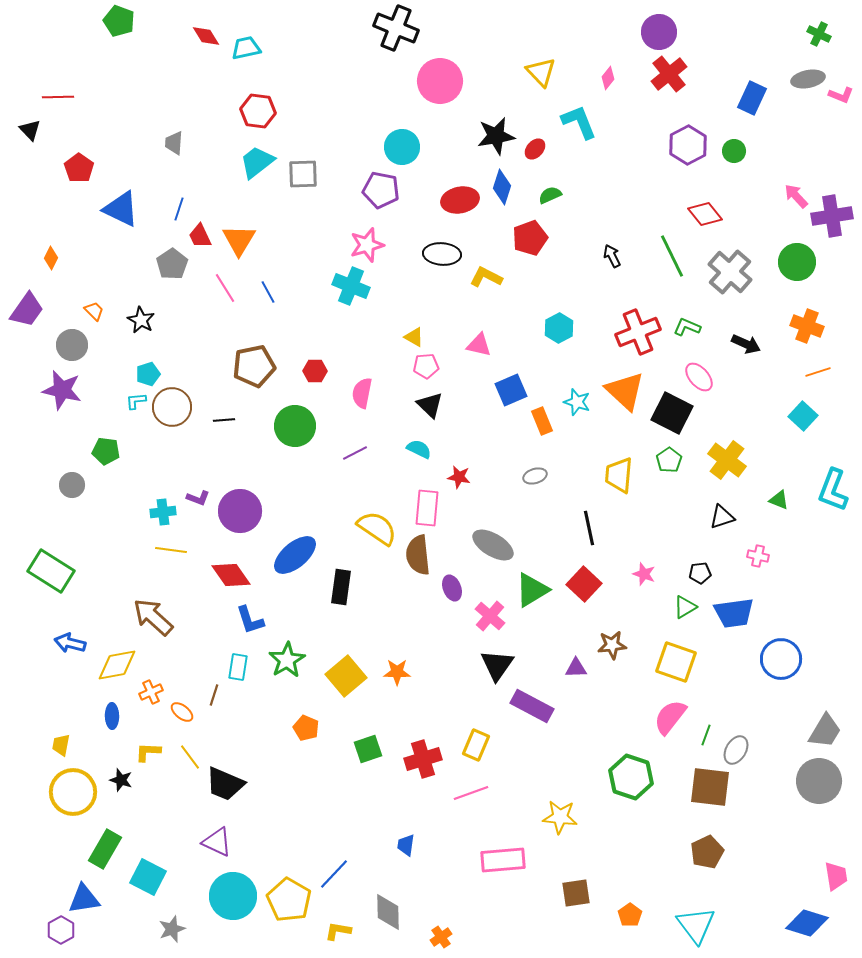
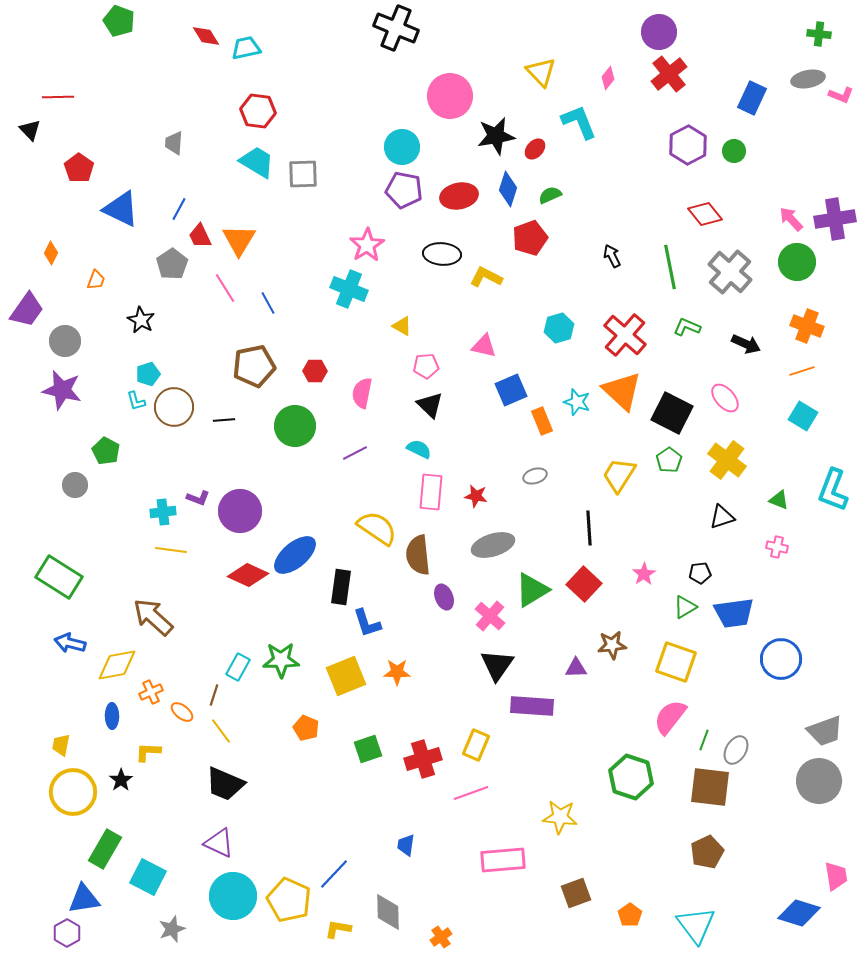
green cross at (819, 34): rotated 20 degrees counterclockwise
pink circle at (440, 81): moved 10 px right, 15 px down
cyan trapezoid at (257, 162): rotated 69 degrees clockwise
blue diamond at (502, 187): moved 6 px right, 2 px down
purple pentagon at (381, 190): moved 23 px right
pink arrow at (796, 196): moved 5 px left, 23 px down
red ellipse at (460, 200): moved 1 px left, 4 px up
blue line at (179, 209): rotated 10 degrees clockwise
purple cross at (832, 216): moved 3 px right, 3 px down
pink star at (367, 245): rotated 16 degrees counterclockwise
green line at (672, 256): moved 2 px left, 11 px down; rotated 15 degrees clockwise
orange diamond at (51, 258): moved 5 px up
cyan cross at (351, 286): moved 2 px left, 3 px down
blue line at (268, 292): moved 11 px down
orange trapezoid at (94, 311): moved 2 px right, 31 px up; rotated 65 degrees clockwise
cyan hexagon at (559, 328): rotated 12 degrees clockwise
red cross at (638, 332): moved 13 px left, 3 px down; rotated 27 degrees counterclockwise
yellow triangle at (414, 337): moved 12 px left, 11 px up
gray circle at (72, 345): moved 7 px left, 4 px up
pink triangle at (479, 345): moved 5 px right, 1 px down
orange line at (818, 372): moved 16 px left, 1 px up
pink ellipse at (699, 377): moved 26 px right, 21 px down
orange triangle at (625, 391): moved 3 px left
cyan L-shape at (136, 401): rotated 100 degrees counterclockwise
brown circle at (172, 407): moved 2 px right
cyan square at (803, 416): rotated 12 degrees counterclockwise
green pentagon at (106, 451): rotated 20 degrees clockwise
yellow trapezoid at (619, 475): rotated 27 degrees clockwise
red star at (459, 477): moved 17 px right, 19 px down
gray circle at (72, 485): moved 3 px right
pink rectangle at (427, 508): moved 4 px right, 16 px up
black line at (589, 528): rotated 8 degrees clockwise
gray ellipse at (493, 545): rotated 48 degrees counterclockwise
pink cross at (758, 556): moved 19 px right, 9 px up
green rectangle at (51, 571): moved 8 px right, 6 px down
pink star at (644, 574): rotated 20 degrees clockwise
red diamond at (231, 575): moved 17 px right; rotated 30 degrees counterclockwise
purple ellipse at (452, 588): moved 8 px left, 9 px down
blue L-shape at (250, 620): moved 117 px right, 3 px down
green star at (287, 660): moved 6 px left; rotated 30 degrees clockwise
cyan rectangle at (238, 667): rotated 20 degrees clockwise
yellow square at (346, 676): rotated 18 degrees clockwise
purple rectangle at (532, 706): rotated 24 degrees counterclockwise
gray trapezoid at (825, 731): rotated 39 degrees clockwise
green line at (706, 735): moved 2 px left, 5 px down
yellow line at (190, 757): moved 31 px right, 26 px up
black star at (121, 780): rotated 20 degrees clockwise
purple triangle at (217, 842): moved 2 px right, 1 px down
brown square at (576, 893): rotated 12 degrees counterclockwise
yellow pentagon at (289, 900): rotated 6 degrees counterclockwise
blue diamond at (807, 923): moved 8 px left, 10 px up
purple hexagon at (61, 930): moved 6 px right, 3 px down
yellow L-shape at (338, 931): moved 2 px up
